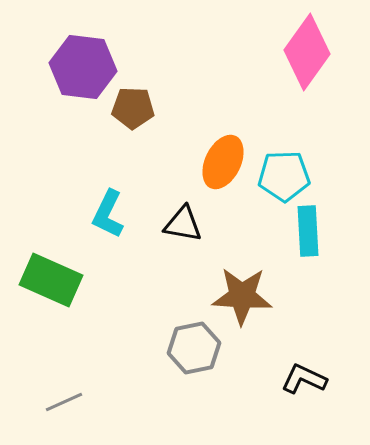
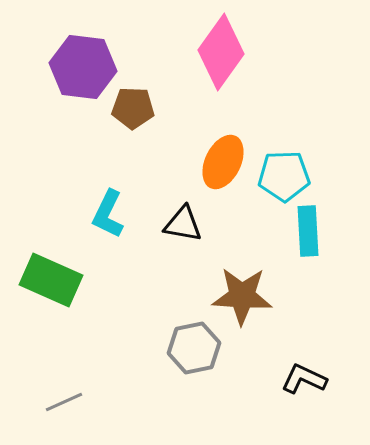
pink diamond: moved 86 px left
